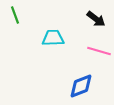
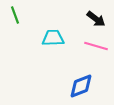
pink line: moved 3 px left, 5 px up
